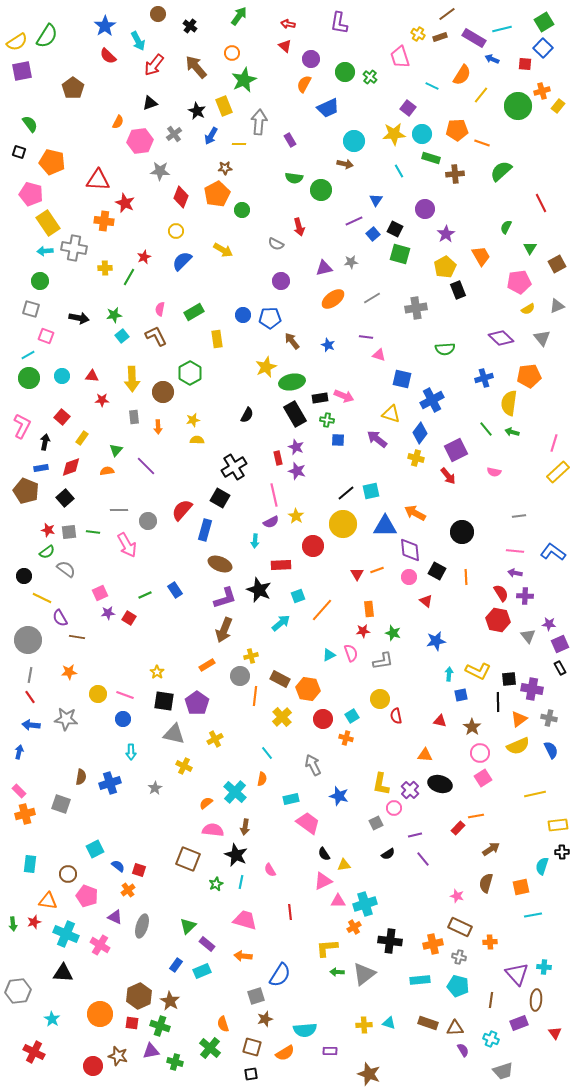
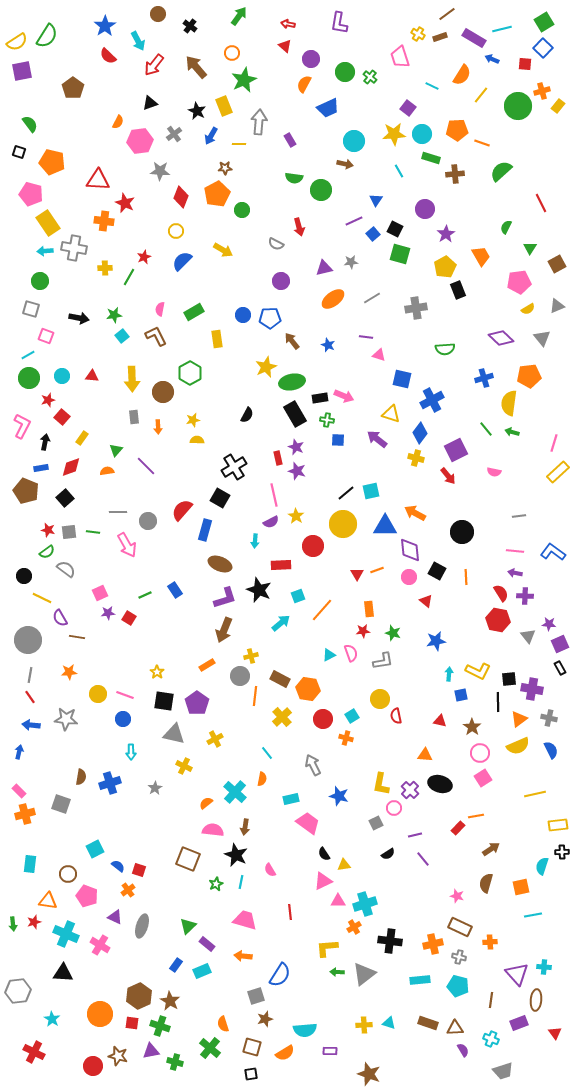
red star at (102, 400): moved 54 px left; rotated 16 degrees counterclockwise
gray line at (119, 510): moved 1 px left, 2 px down
